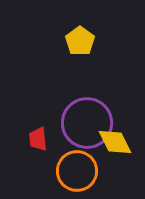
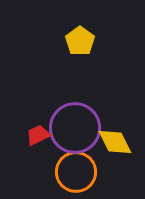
purple circle: moved 12 px left, 5 px down
red trapezoid: moved 4 px up; rotated 70 degrees clockwise
orange circle: moved 1 px left, 1 px down
